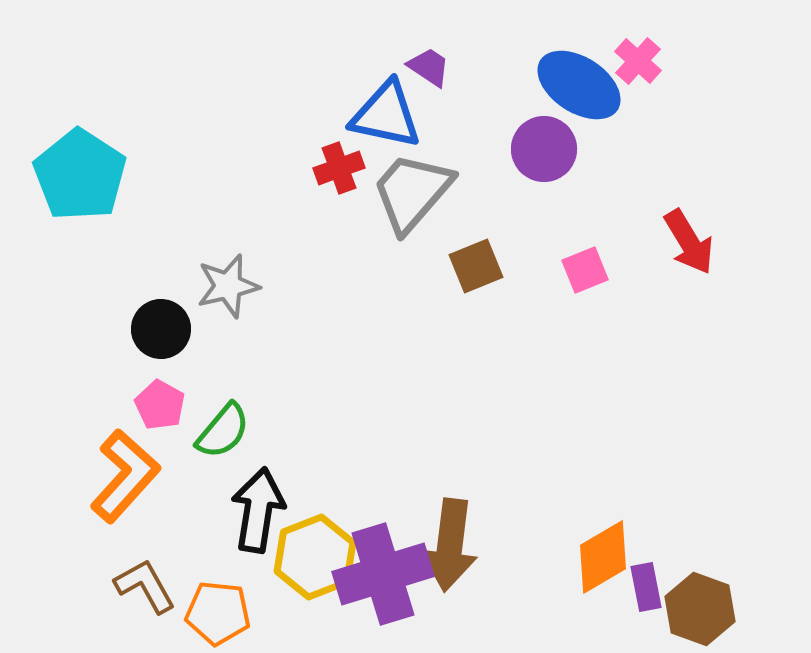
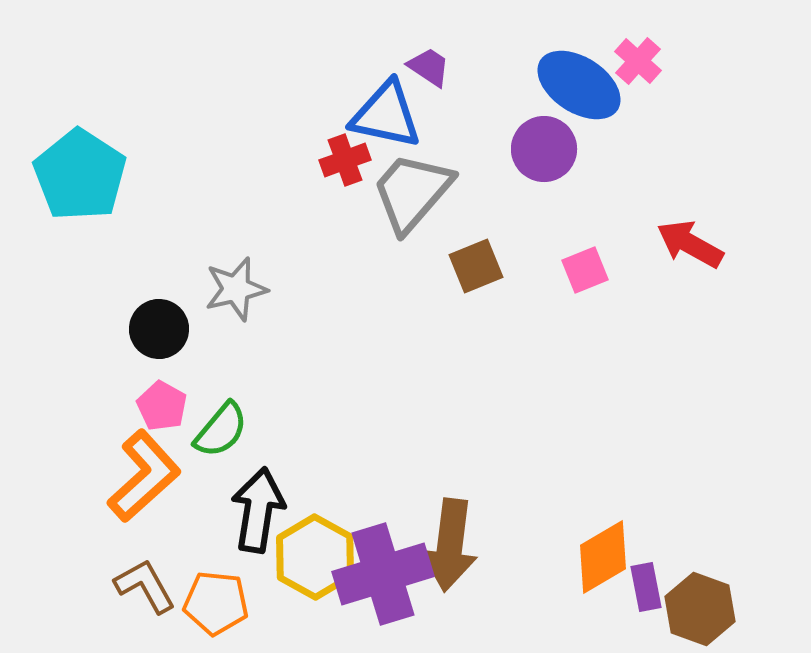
red cross: moved 6 px right, 8 px up
red arrow: moved 1 px right, 2 px down; rotated 150 degrees clockwise
gray star: moved 8 px right, 3 px down
black circle: moved 2 px left
pink pentagon: moved 2 px right, 1 px down
green semicircle: moved 2 px left, 1 px up
orange L-shape: moved 19 px right; rotated 6 degrees clockwise
yellow hexagon: rotated 10 degrees counterclockwise
orange pentagon: moved 2 px left, 10 px up
